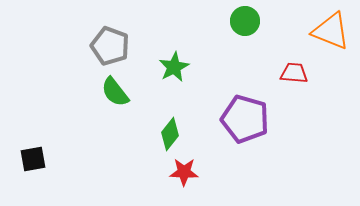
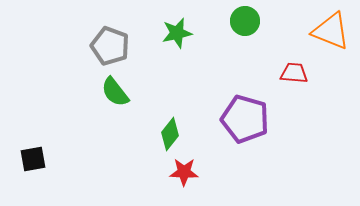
green star: moved 3 px right, 34 px up; rotated 16 degrees clockwise
